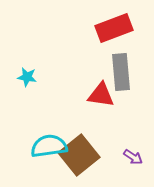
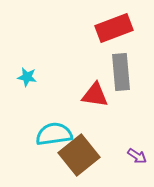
red triangle: moved 6 px left
cyan semicircle: moved 5 px right, 12 px up
purple arrow: moved 4 px right, 1 px up
